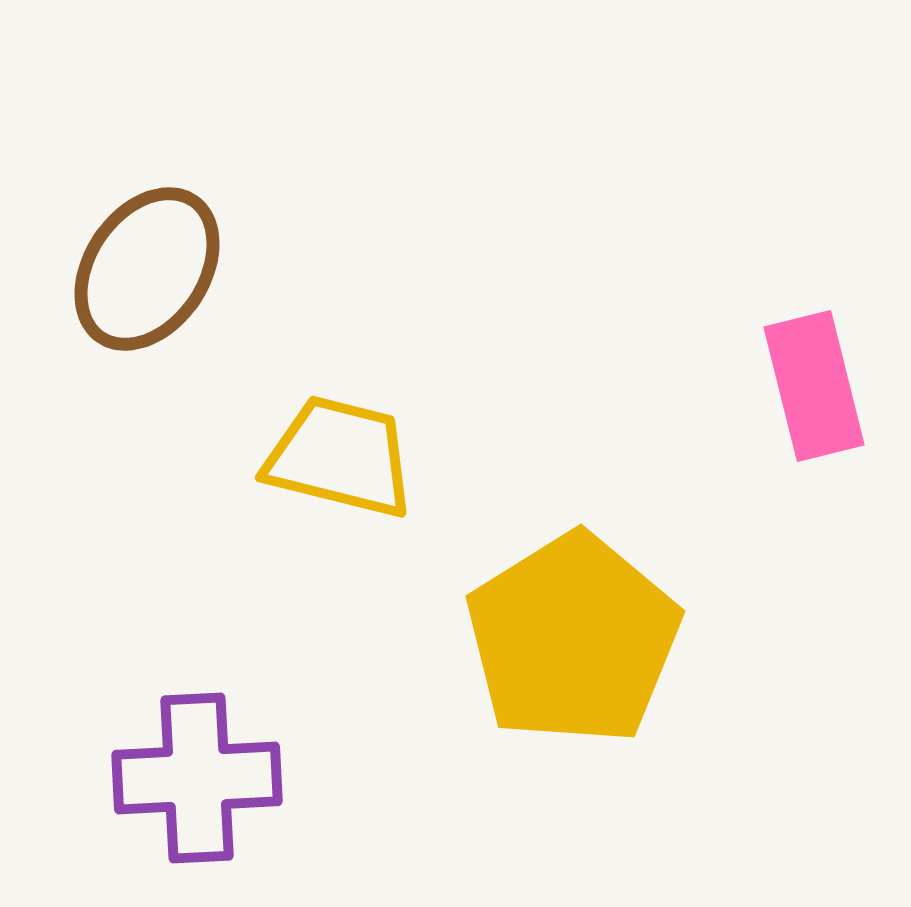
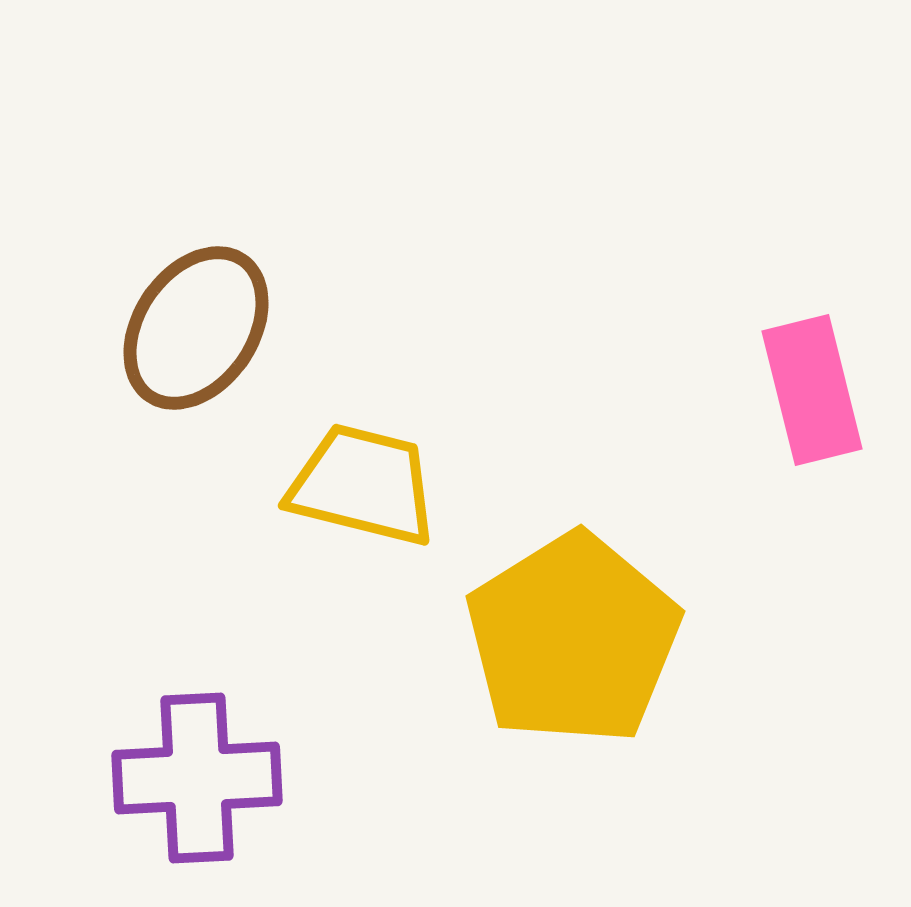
brown ellipse: moved 49 px right, 59 px down
pink rectangle: moved 2 px left, 4 px down
yellow trapezoid: moved 23 px right, 28 px down
